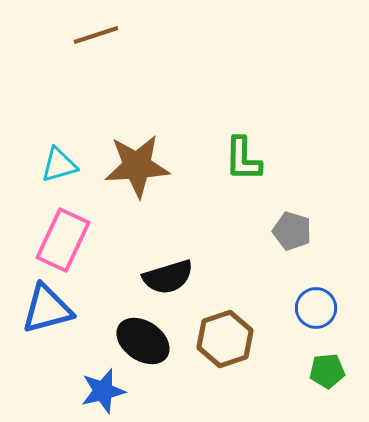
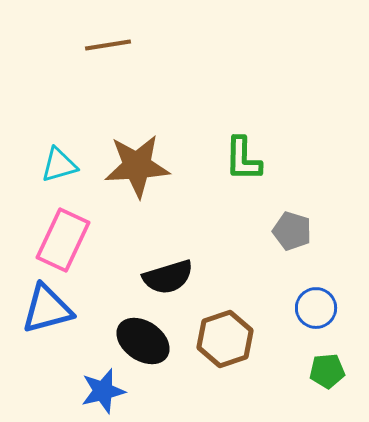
brown line: moved 12 px right, 10 px down; rotated 9 degrees clockwise
